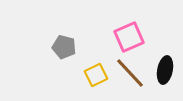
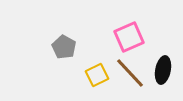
gray pentagon: rotated 15 degrees clockwise
black ellipse: moved 2 px left
yellow square: moved 1 px right
